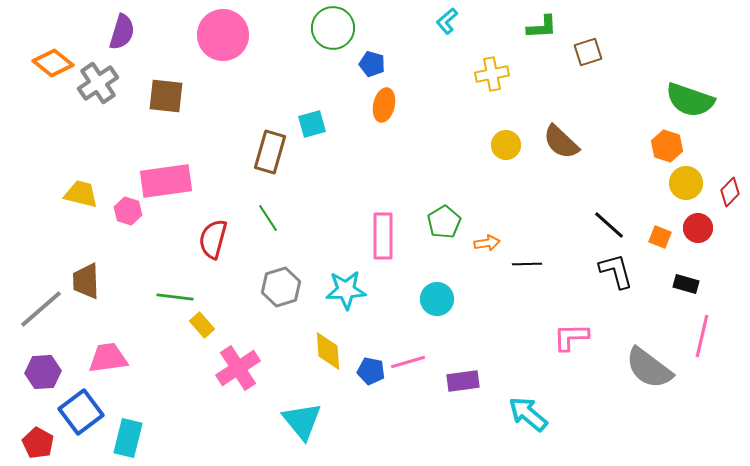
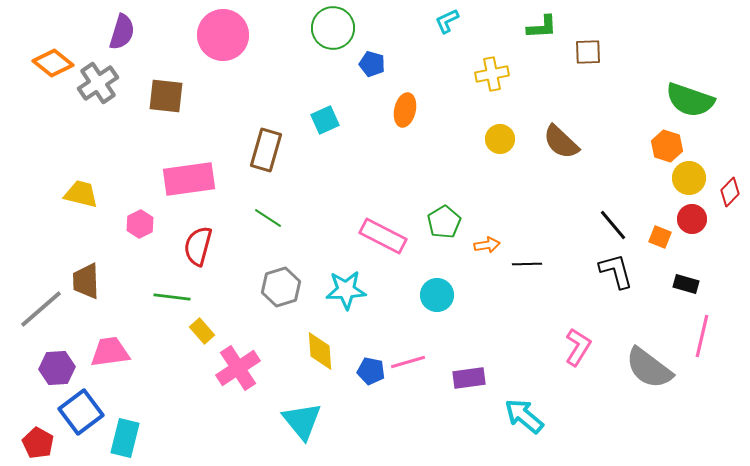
cyan L-shape at (447, 21): rotated 16 degrees clockwise
brown square at (588, 52): rotated 16 degrees clockwise
orange ellipse at (384, 105): moved 21 px right, 5 px down
cyan square at (312, 124): moved 13 px right, 4 px up; rotated 8 degrees counterclockwise
yellow circle at (506, 145): moved 6 px left, 6 px up
brown rectangle at (270, 152): moved 4 px left, 2 px up
pink rectangle at (166, 181): moved 23 px right, 2 px up
yellow circle at (686, 183): moved 3 px right, 5 px up
pink hexagon at (128, 211): moved 12 px right, 13 px down; rotated 16 degrees clockwise
green line at (268, 218): rotated 24 degrees counterclockwise
black line at (609, 225): moved 4 px right; rotated 8 degrees clockwise
red circle at (698, 228): moved 6 px left, 9 px up
pink rectangle at (383, 236): rotated 63 degrees counterclockwise
red semicircle at (213, 239): moved 15 px left, 7 px down
orange arrow at (487, 243): moved 2 px down
green line at (175, 297): moved 3 px left
cyan circle at (437, 299): moved 4 px up
yellow rectangle at (202, 325): moved 6 px down
pink L-shape at (571, 337): moved 7 px right, 10 px down; rotated 123 degrees clockwise
yellow diamond at (328, 351): moved 8 px left
pink trapezoid at (108, 358): moved 2 px right, 6 px up
purple hexagon at (43, 372): moved 14 px right, 4 px up
purple rectangle at (463, 381): moved 6 px right, 3 px up
cyan arrow at (528, 414): moved 4 px left, 2 px down
cyan rectangle at (128, 438): moved 3 px left
